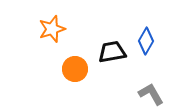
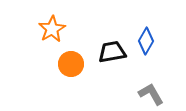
orange star: rotated 12 degrees counterclockwise
orange circle: moved 4 px left, 5 px up
